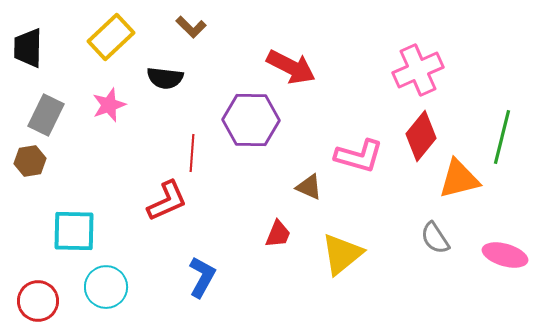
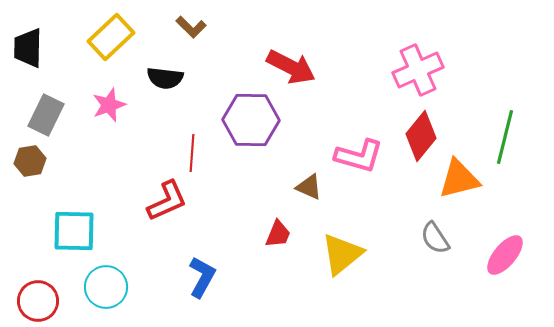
green line: moved 3 px right
pink ellipse: rotated 66 degrees counterclockwise
